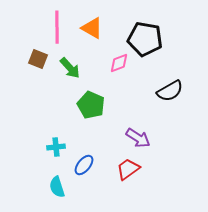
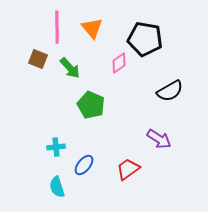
orange triangle: rotated 20 degrees clockwise
pink diamond: rotated 15 degrees counterclockwise
purple arrow: moved 21 px right, 1 px down
